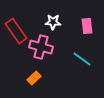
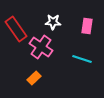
pink rectangle: rotated 14 degrees clockwise
red rectangle: moved 2 px up
pink cross: rotated 20 degrees clockwise
cyan line: rotated 18 degrees counterclockwise
